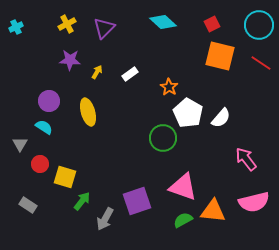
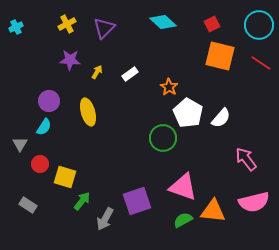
cyan semicircle: rotated 90 degrees clockwise
